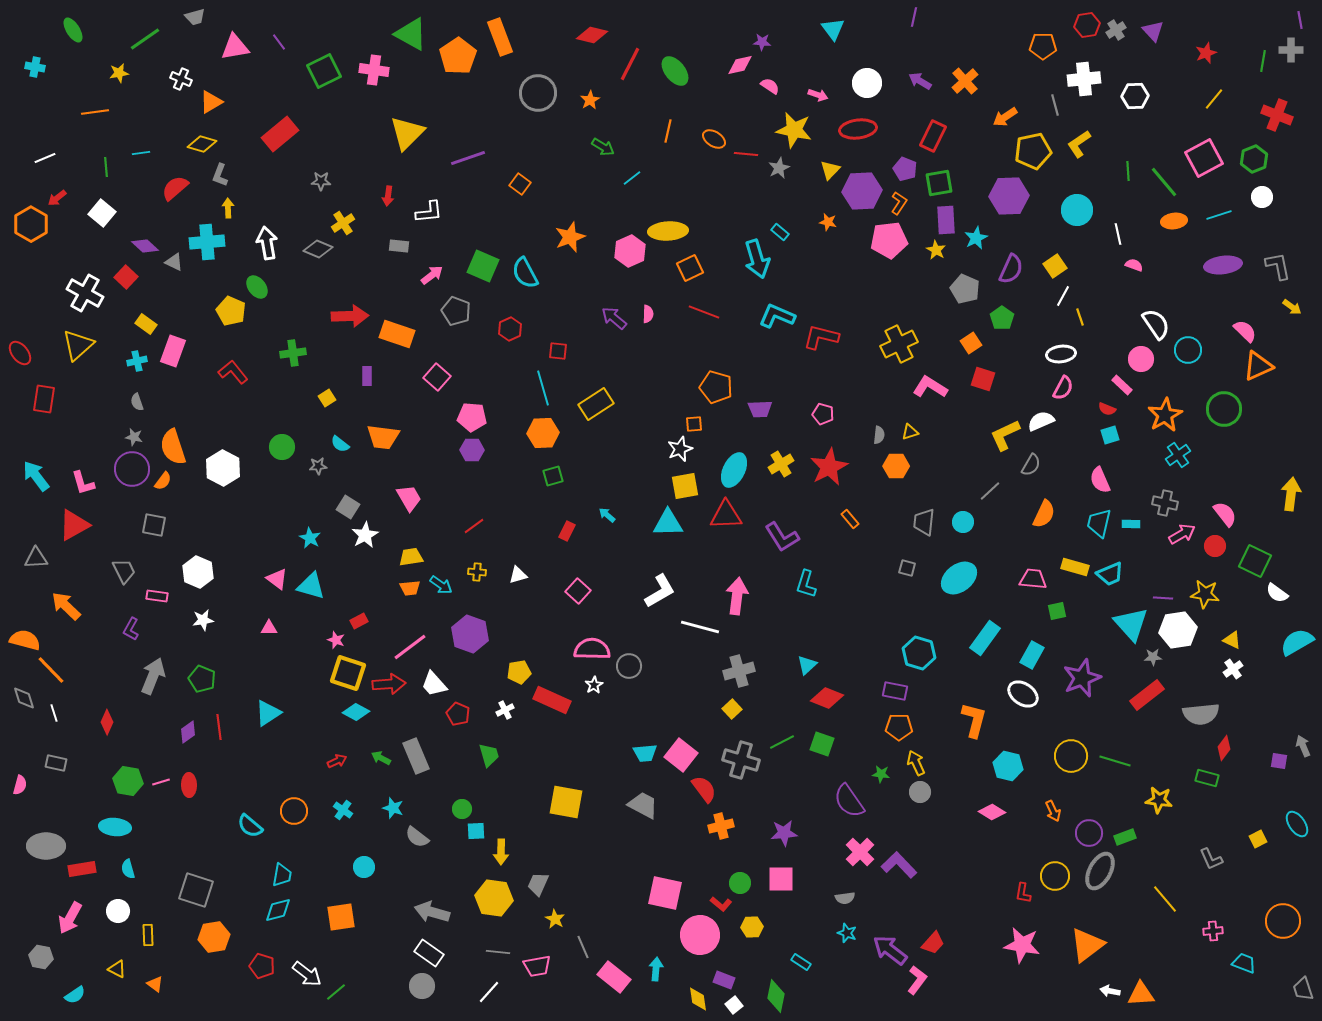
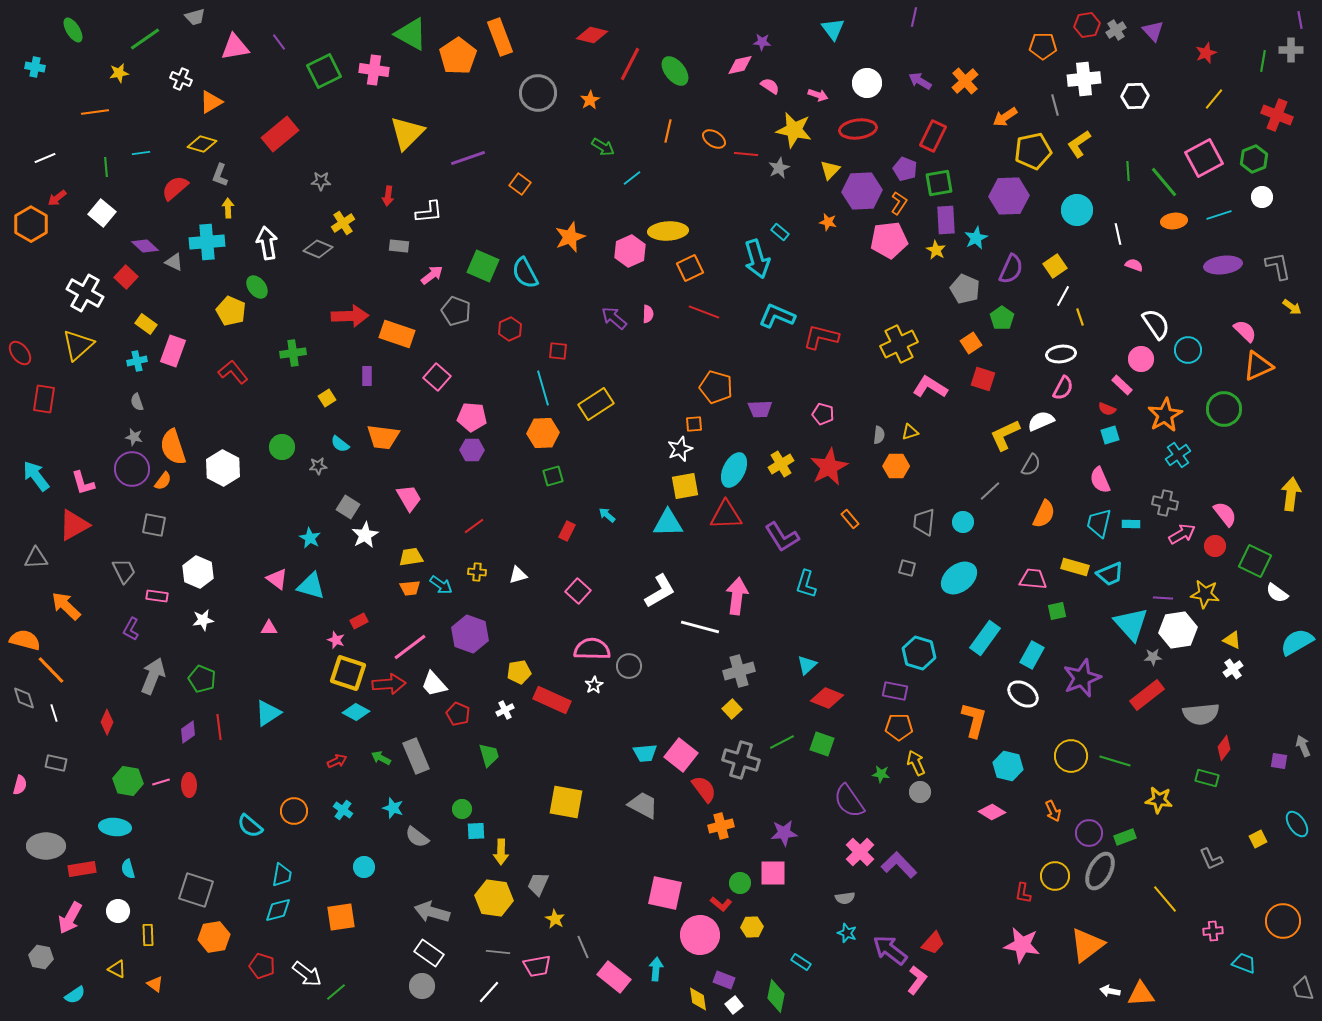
pink square at (781, 879): moved 8 px left, 6 px up
